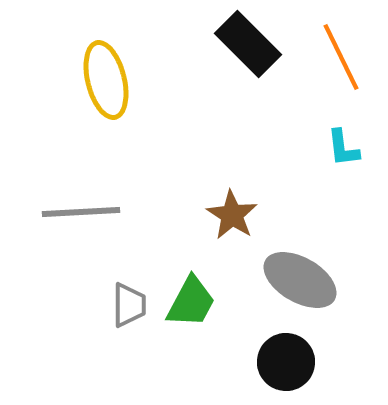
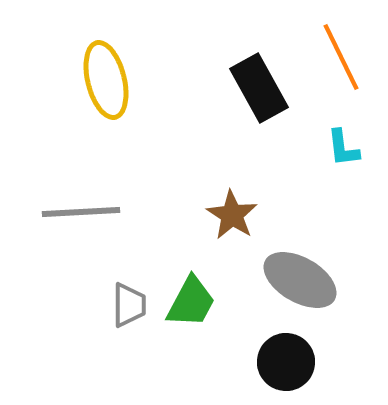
black rectangle: moved 11 px right, 44 px down; rotated 16 degrees clockwise
